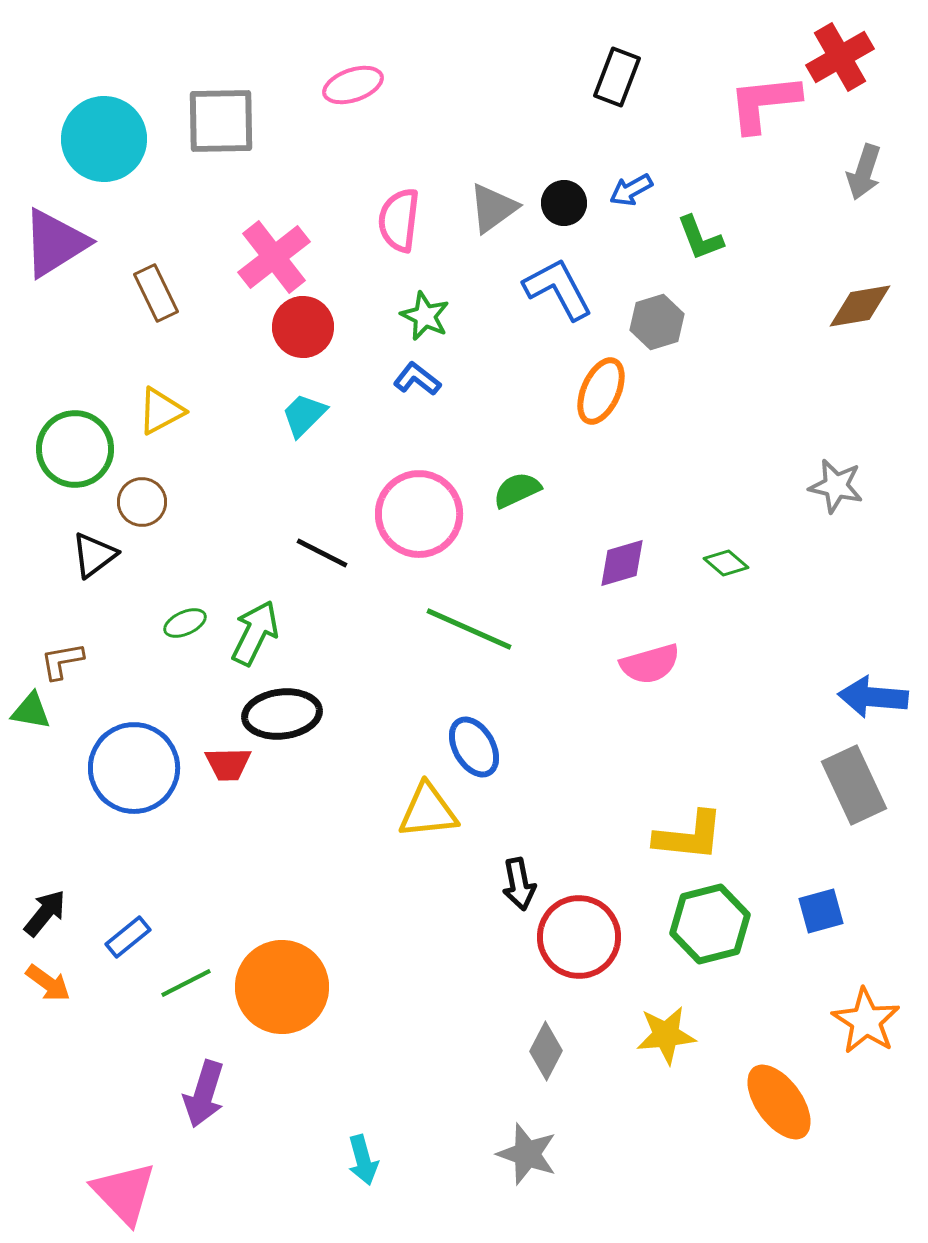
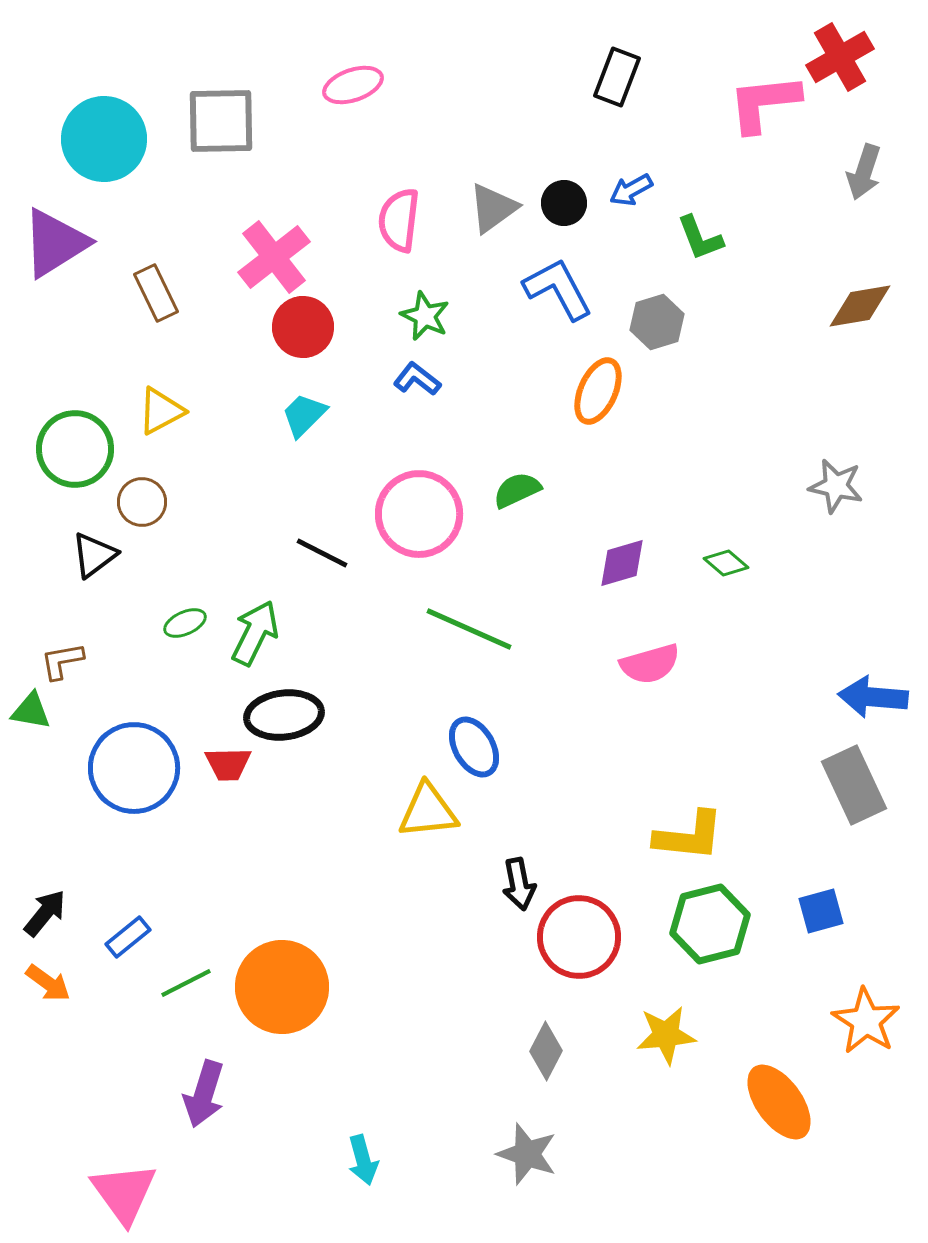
orange ellipse at (601, 391): moved 3 px left
black ellipse at (282, 714): moved 2 px right, 1 px down
pink triangle at (124, 1193): rotated 8 degrees clockwise
